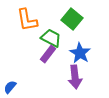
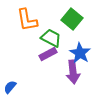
purple rectangle: rotated 24 degrees clockwise
purple arrow: moved 2 px left, 5 px up
